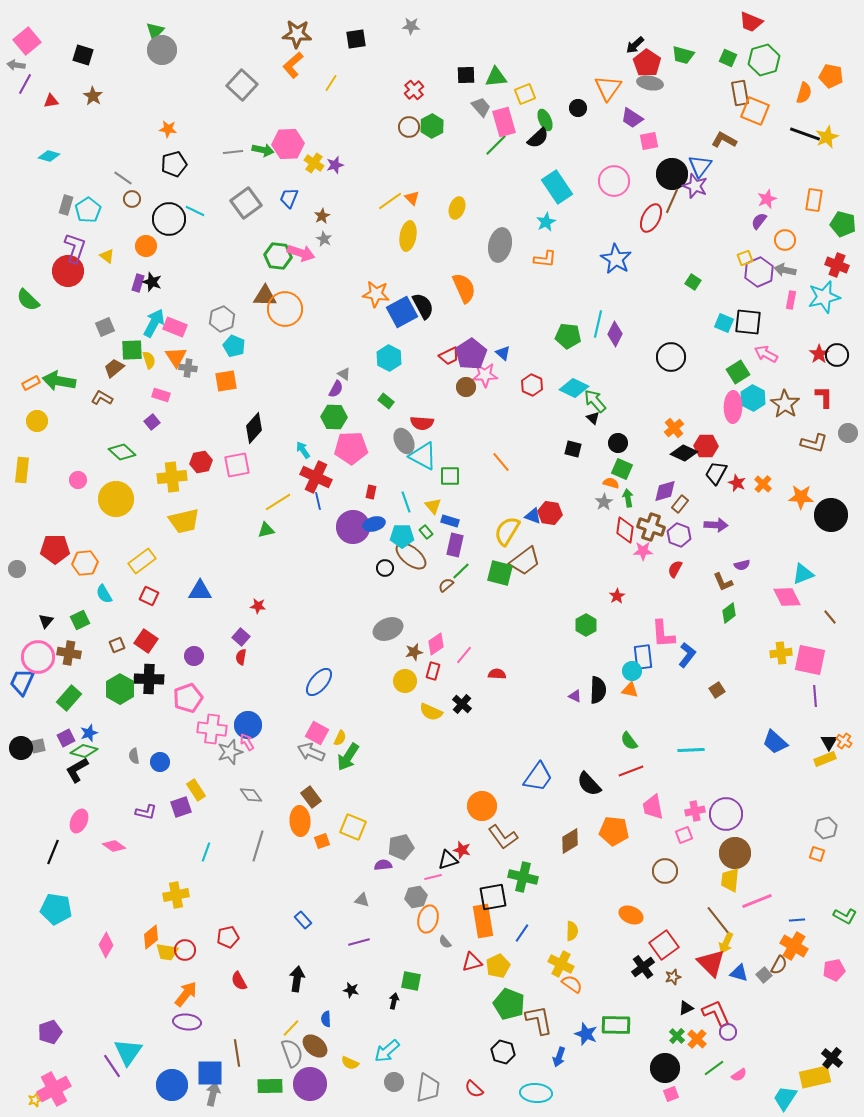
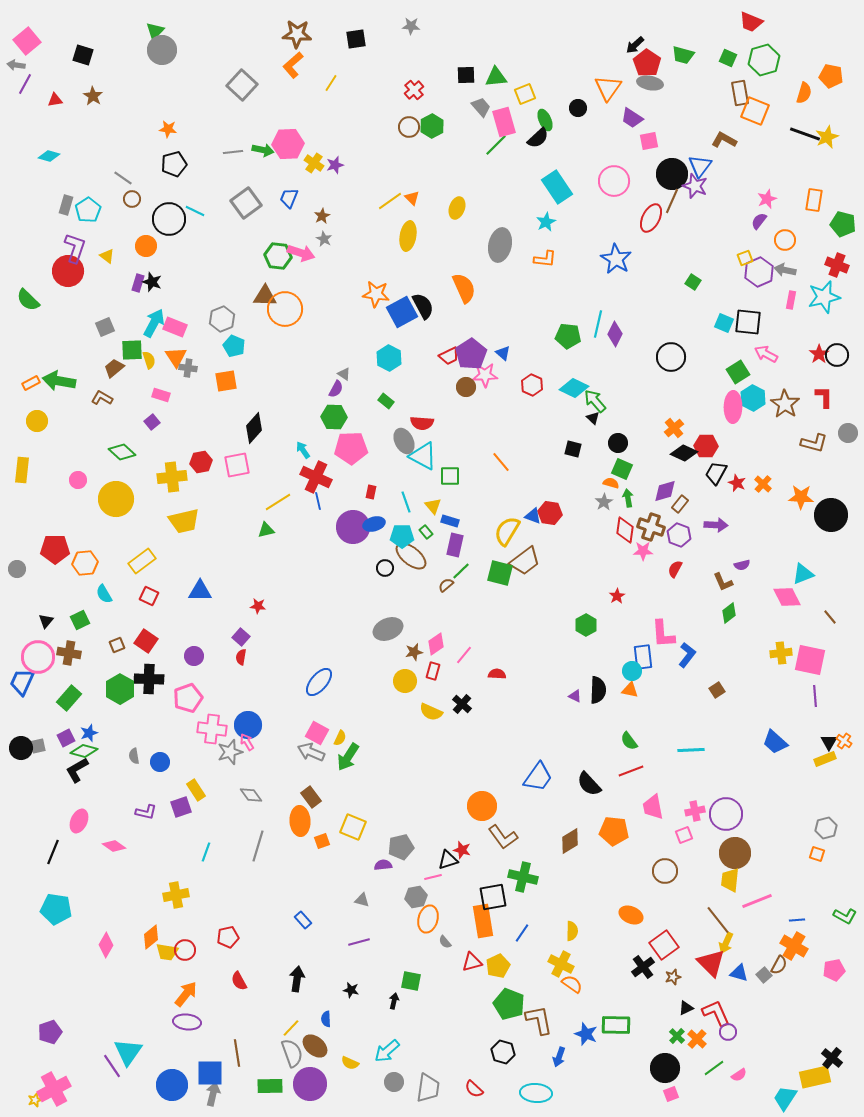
red triangle at (51, 101): moved 4 px right, 1 px up
